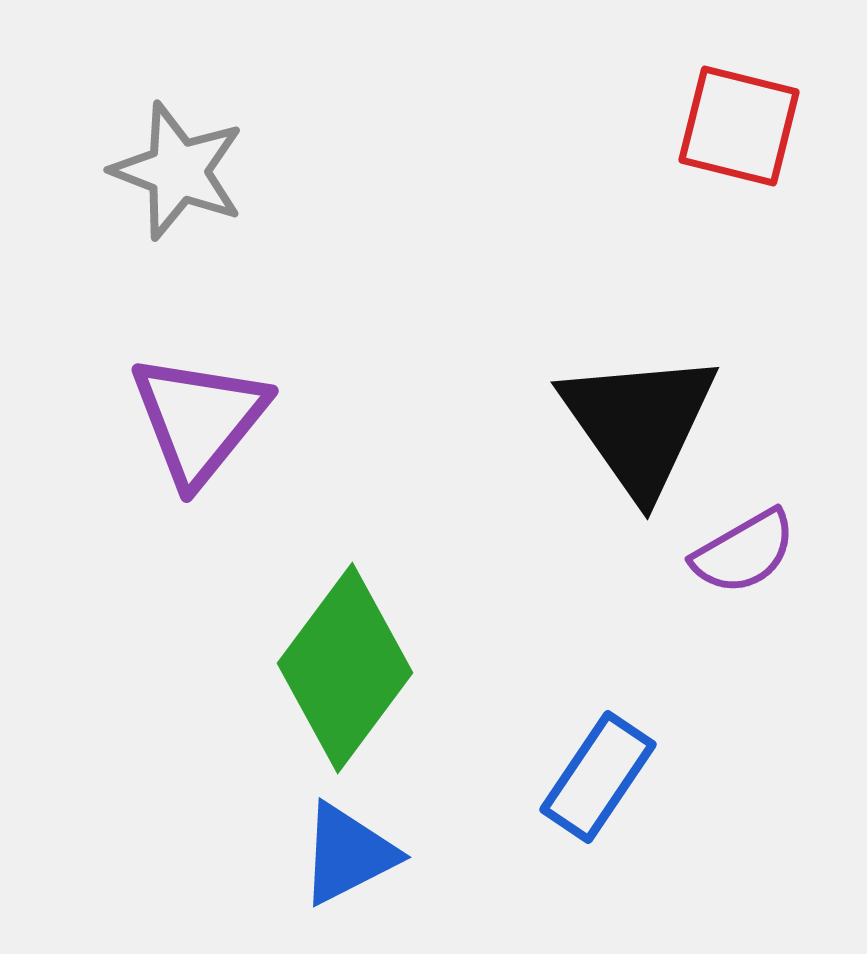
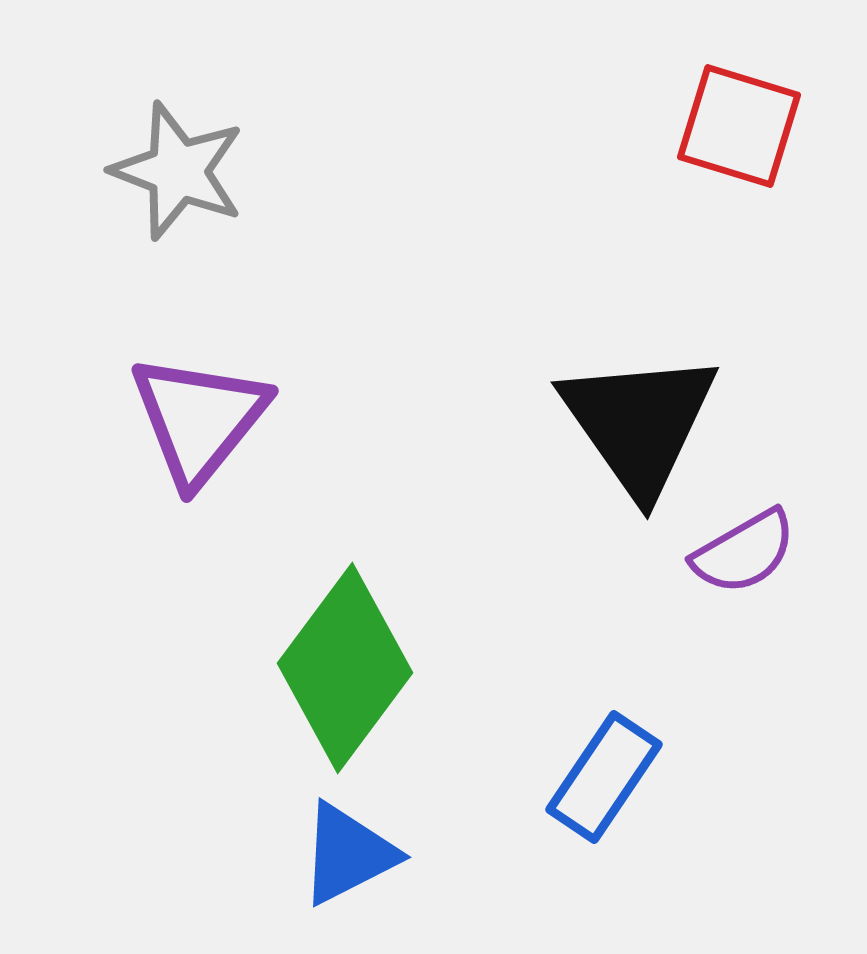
red square: rotated 3 degrees clockwise
blue rectangle: moved 6 px right
